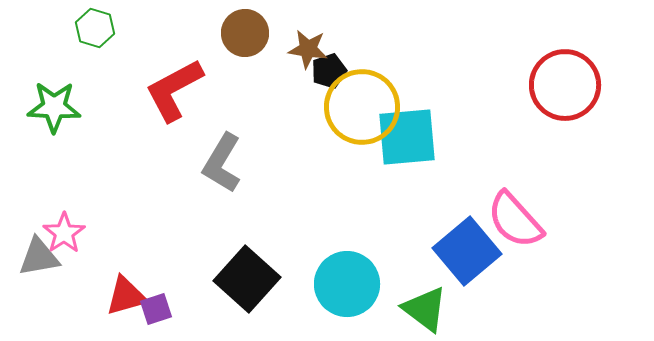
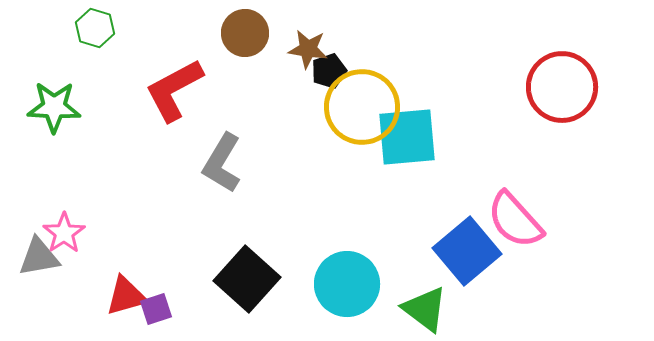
red circle: moved 3 px left, 2 px down
